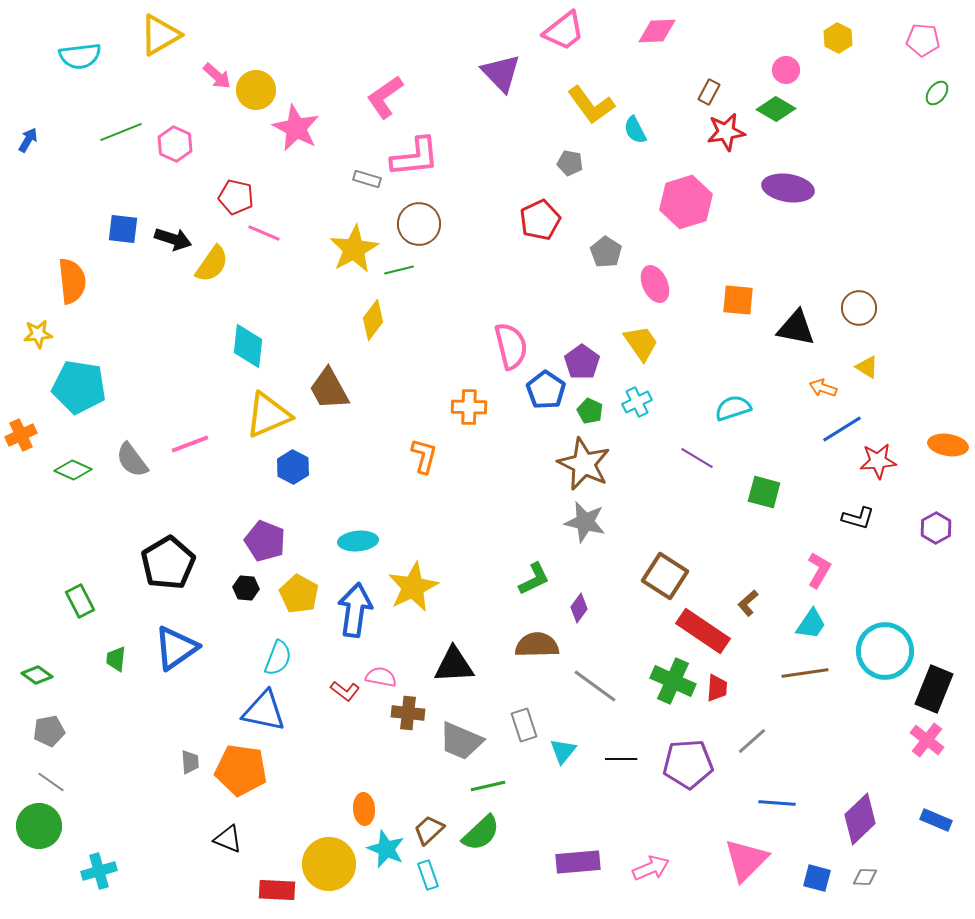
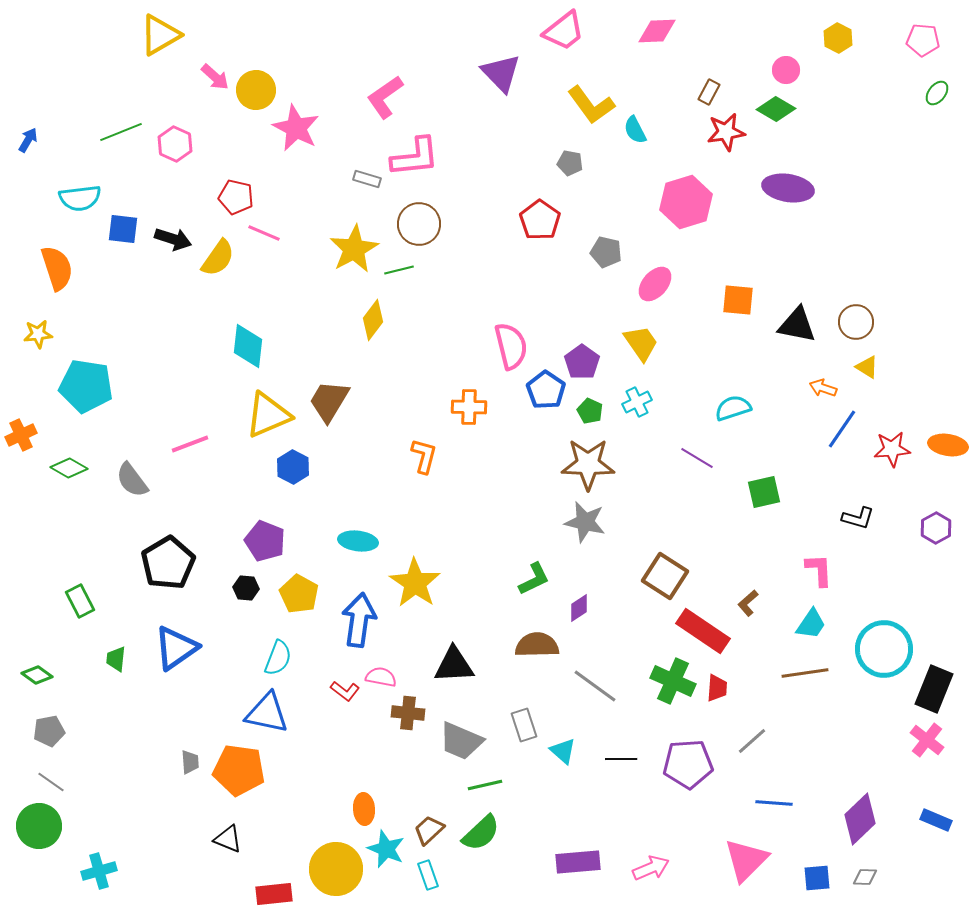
cyan semicircle at (80, 56): moved 142 px down
pink arrow at (217, 76): moved 2 px left, 1 px down
red pentagon at (540, 220): rotated 12 degrees counterclockwise
gray pentagon at (606, 252): rotated 20 degrees counterclockwise
yellow semicircle at (212, 264): moved 6 px right, 6 px up
orange semicircle at (72, 281): moved 15 px left, 13 px up; rotated 12 degrees counterclockwise
pink ellipse at (655, 284): rotated 66 degrees clockwise
brown circle at (859, 308): moved 3 px left, 14 px down
black triangle at (796, 328): moved 1 px right, 3 px up
cyan pentagon at (79, 387): moved 7 px right, 1 px up
brown trapezoid at (329, 389): moved 12 px down; rotated 60 degrees clockwise
blue line at (842, 429): rotated 24 degrees counterclockwise
gray semicircle at (132, 460): moved 20 px down
red star at (878, 461): moved 14 px right, 12 px up
brown star at (584, 464): moved 4 px right; rotated 24 degrees counterclockwise
green diamond at (73, 470): moved 4 px left, 2 px up; rotated 6 degrees clockwise
green square at (764, 492): rotated 28 degrees counterclockwise
cyan ellipse at (358, 541): rotated 12 degrees clockwise
pink L-shape at (819, 570): rotated 33 degrees counterclockwise
yellow star at (413, 587): moved 2 px right, 4 px up; rotated 12 degrees counterclockwise
purple diamond at (579, 608): rotated 20 degrees clockwise
blue arrow at (355, 610): moved 4 px right, 10 px down
cyan circle at (885, 651): moved 1 px left, 2 px up
blue triangle at (264, 711): moved 3 px right, 2 px down
cyan triangle at (563, 751): rotated 28 degrees counterclockwise
orange pentagon at (241, 770): moved 2 px left
green line at (488, 786): moved 3 px left, 1 px up
blue line at (777, 803): moved 3 px left
yellow circle at (329, 864): moved 7 px right, 5 px down
blue square at (817, 878): rotated 20 degrees counterclockwise
red rectangle at (277, 890): moved 3 px left, 4 px down; rotated 9 degrees counterclockwise
